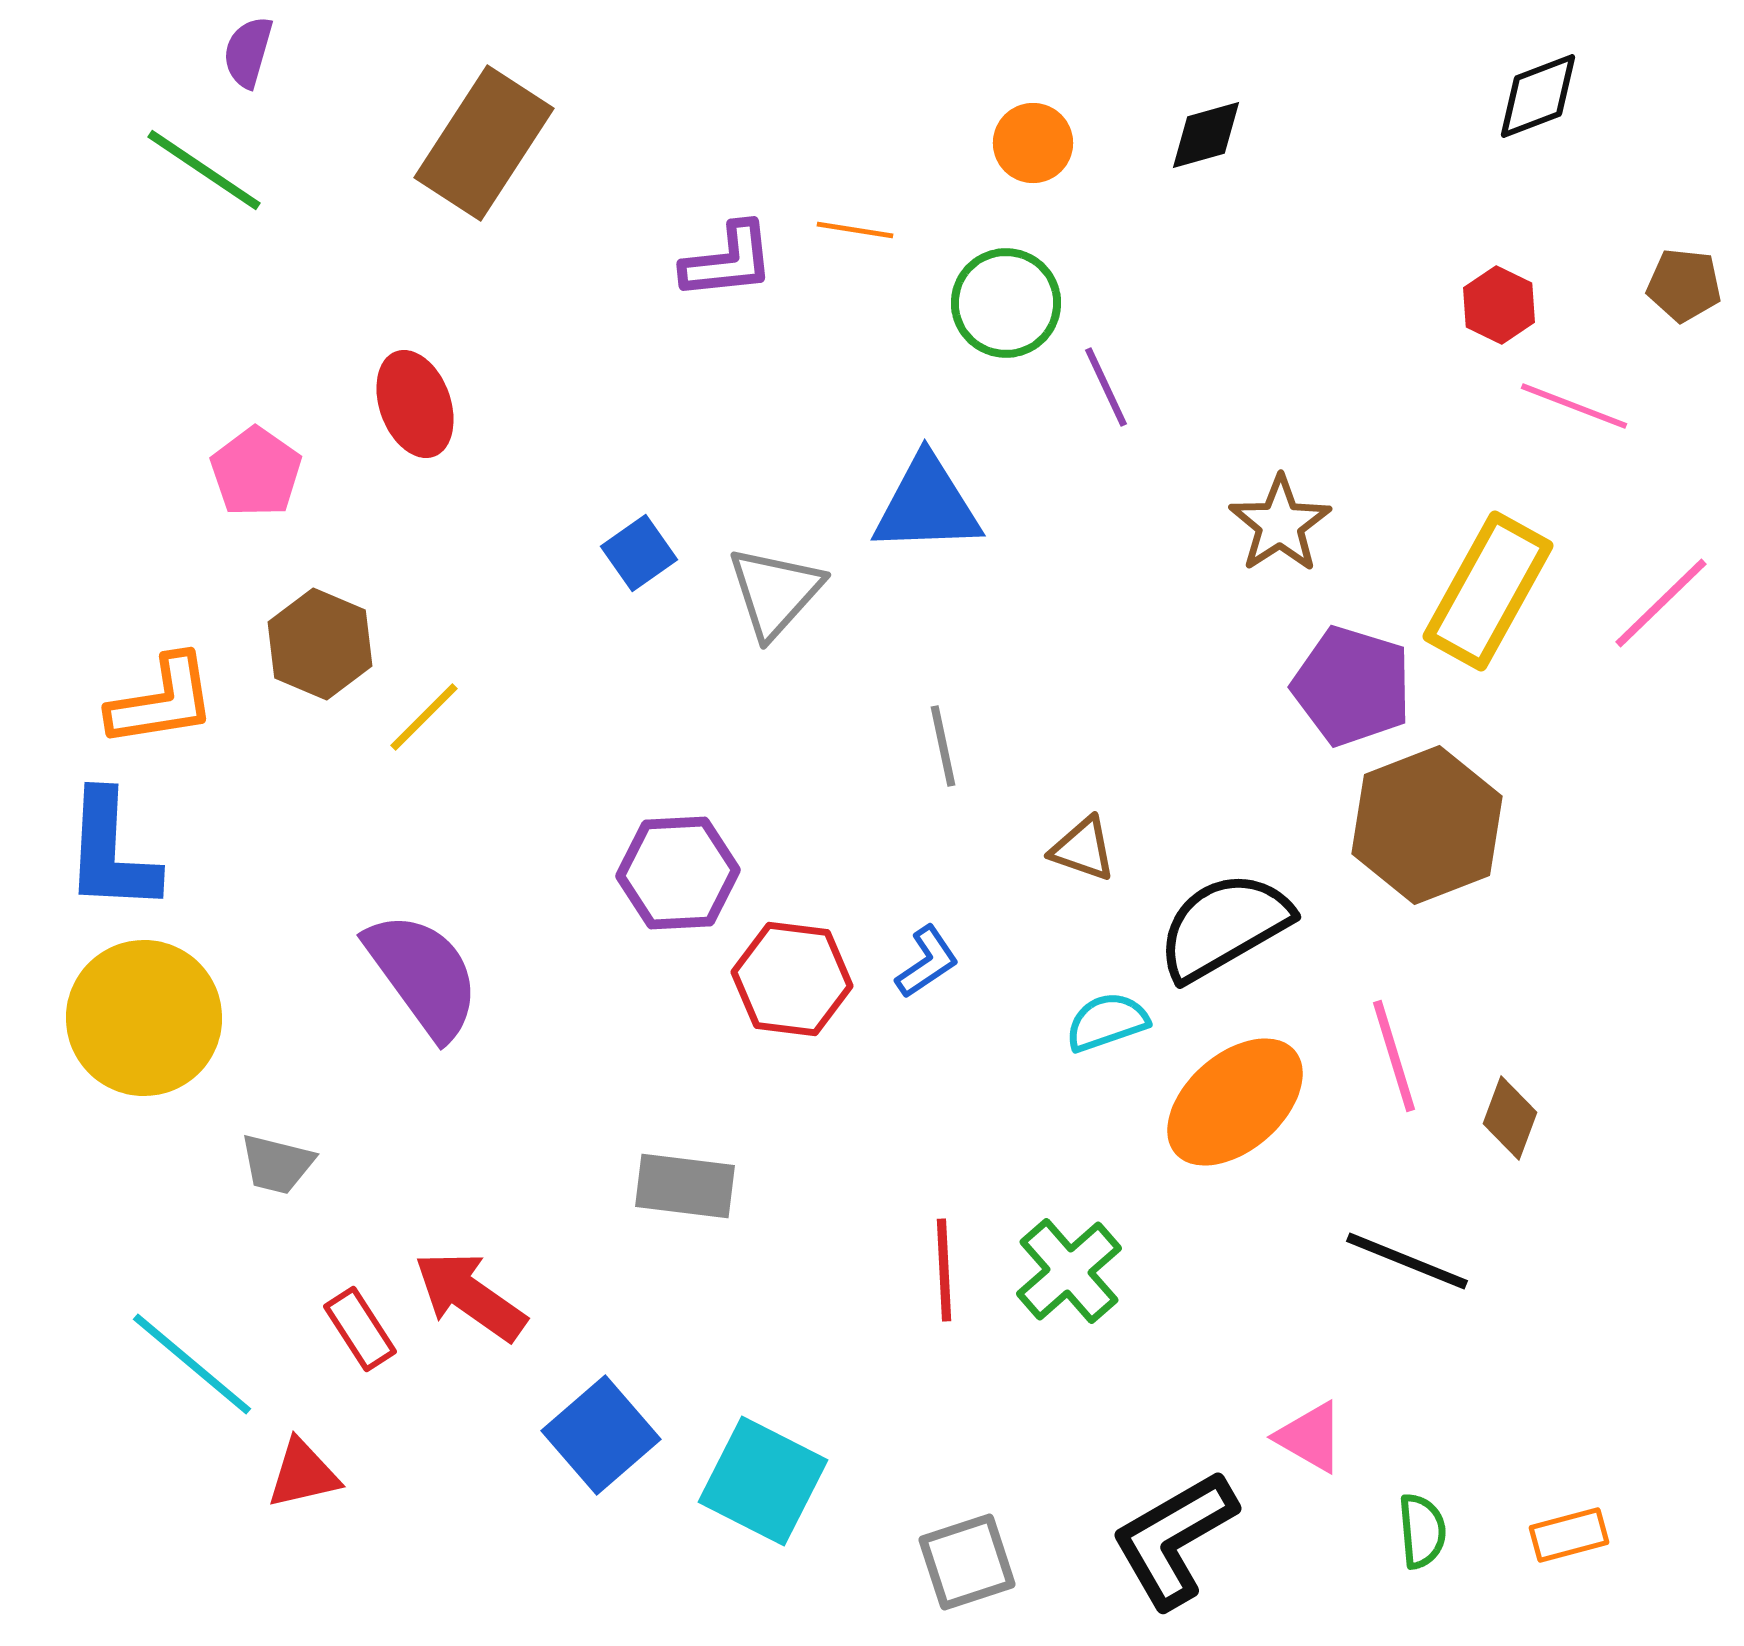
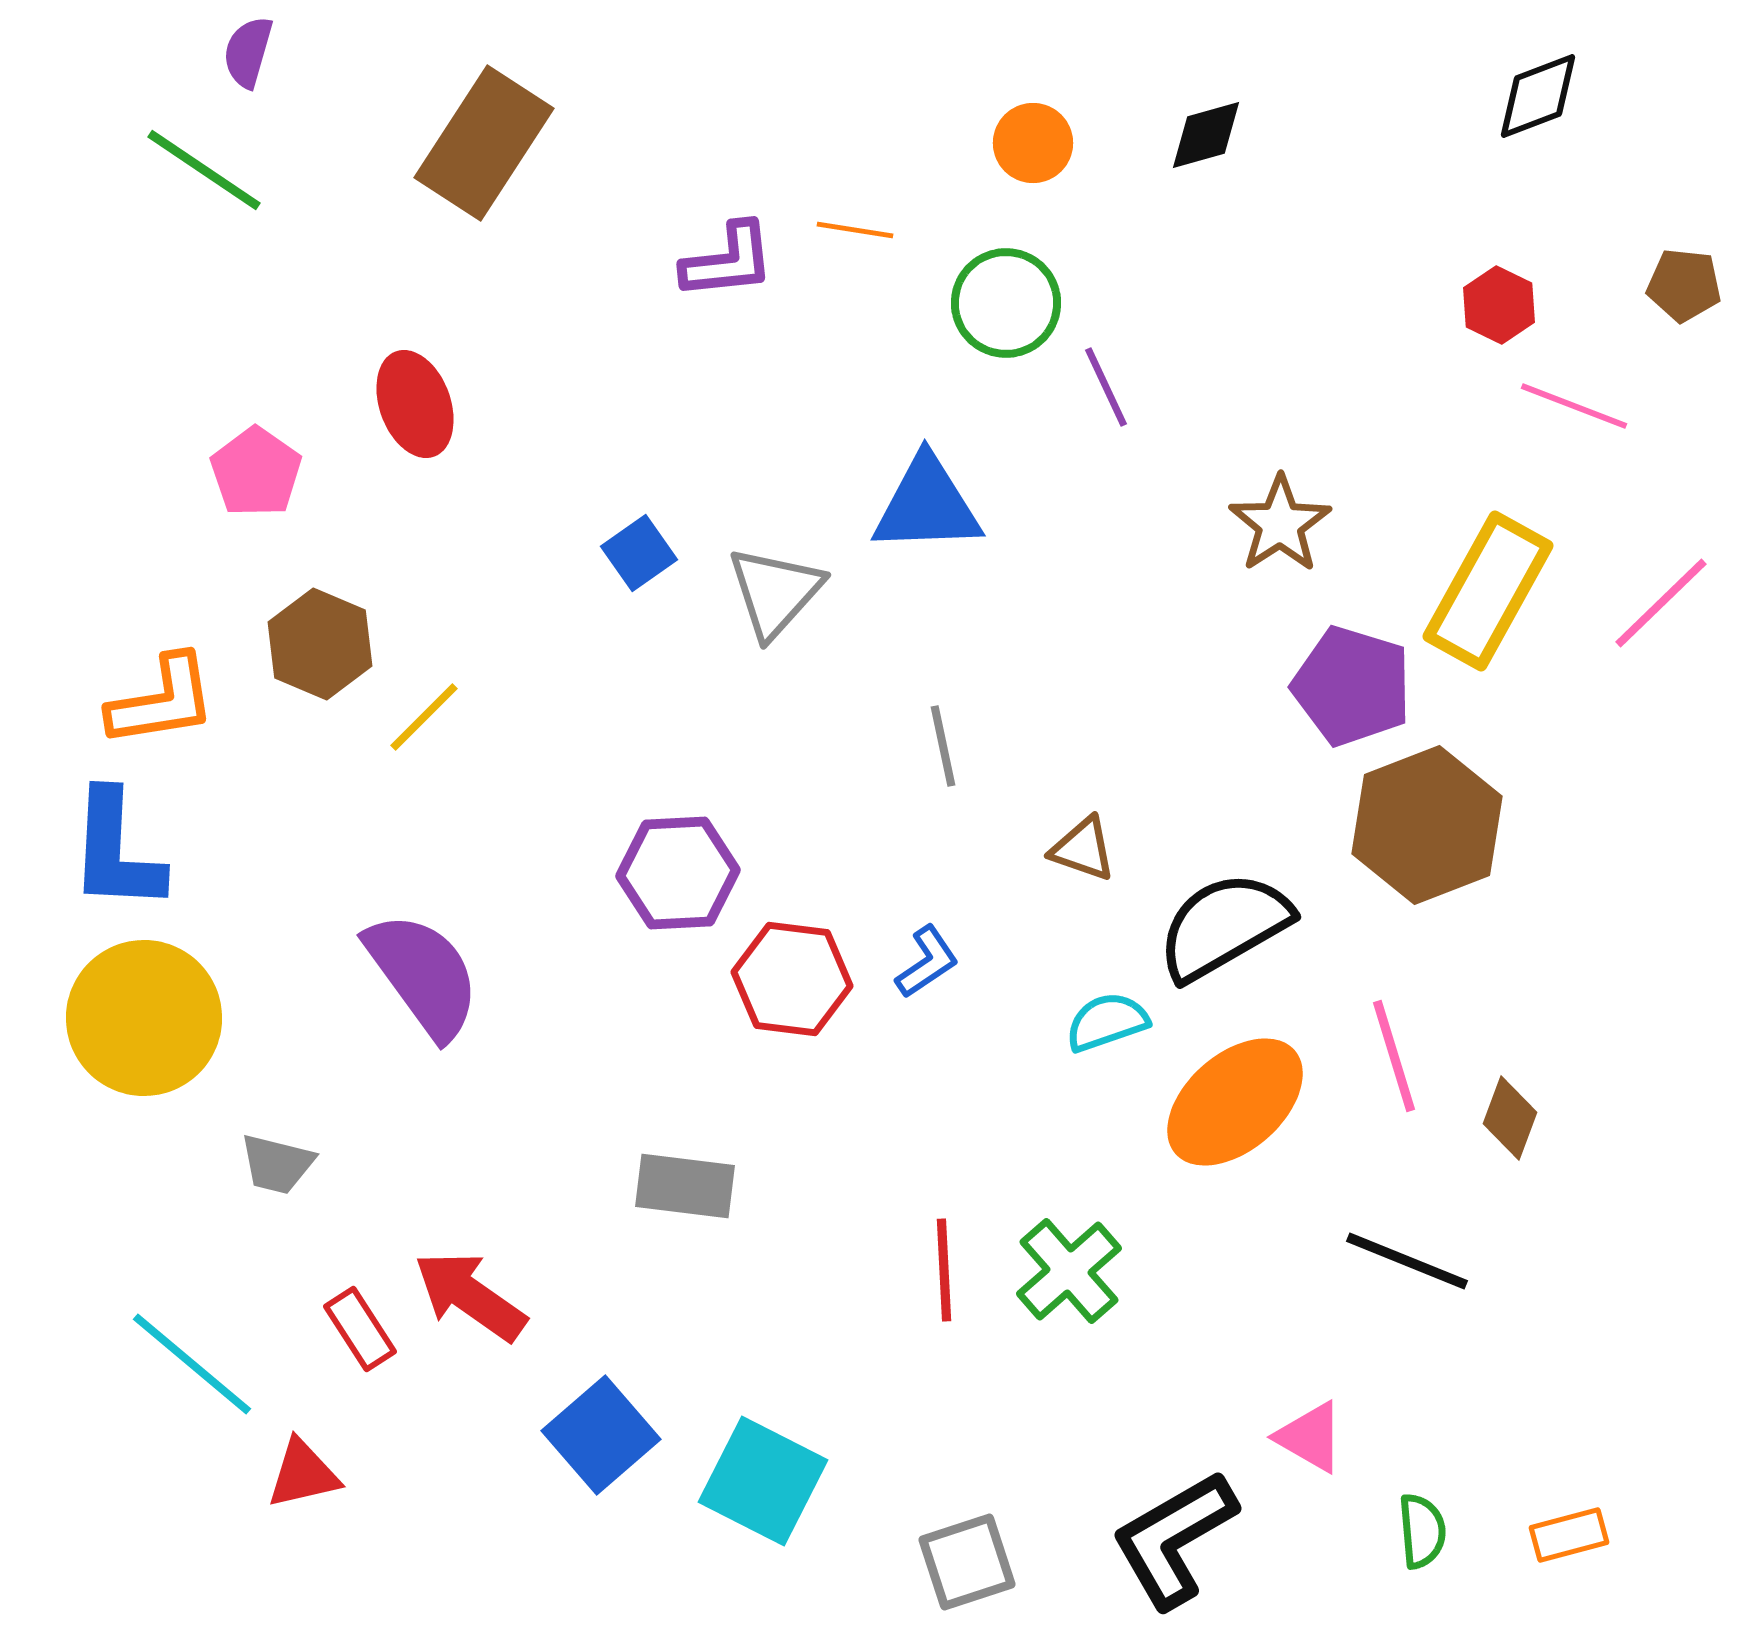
blue L-shape at (111, 852): moved 5 px right, 1 px up
